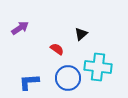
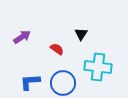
purple arrow: moved 2 px right, 9 px down
black triangle: rotated 16 degrees counterclockwise
blue circle: moved 5 px left, 5 px down
blue L-shape: moved 1 px right
